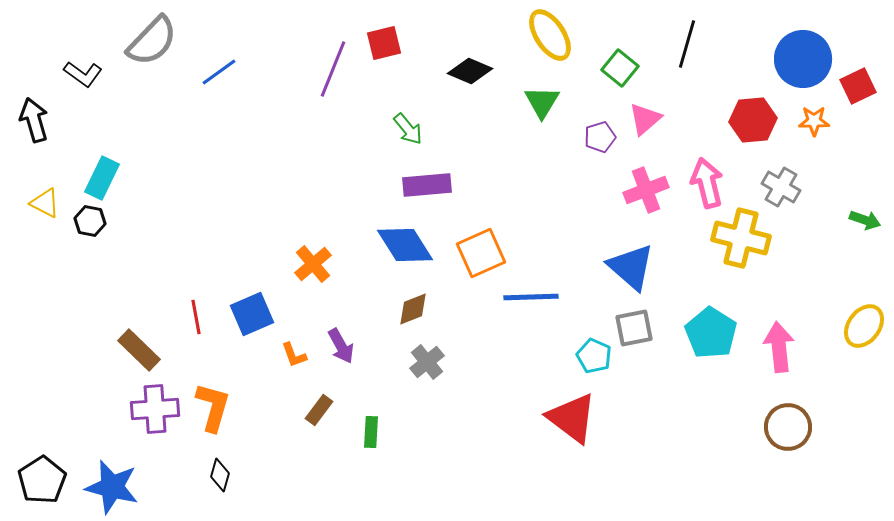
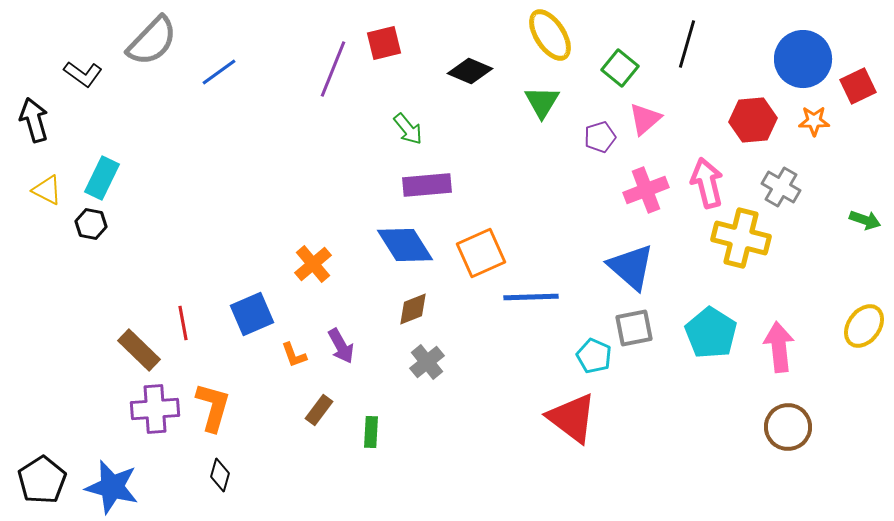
yellow triangle at (45, 203): moved 2 px right, 13 px up
black hexagon at (90, 221): moved 1 px right, 3 px down
red line at (196, 317): moved 13 px left, 6 px down
